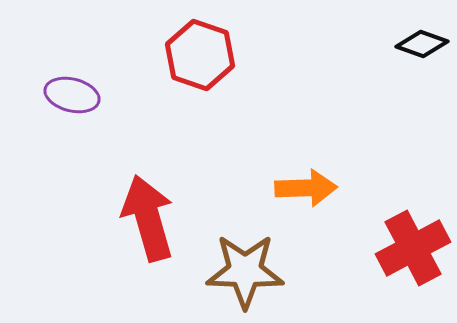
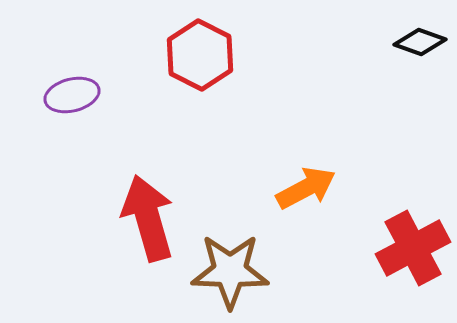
black diamond: moved 2 px left, 2 px up
red hexagon: rotated 8 degrees clockwise
purple ellipse: rotated 28 degrees counterclockwise
orange arrow: rotated 26 degrees counterclockwise
brown star: moved 15 px left
